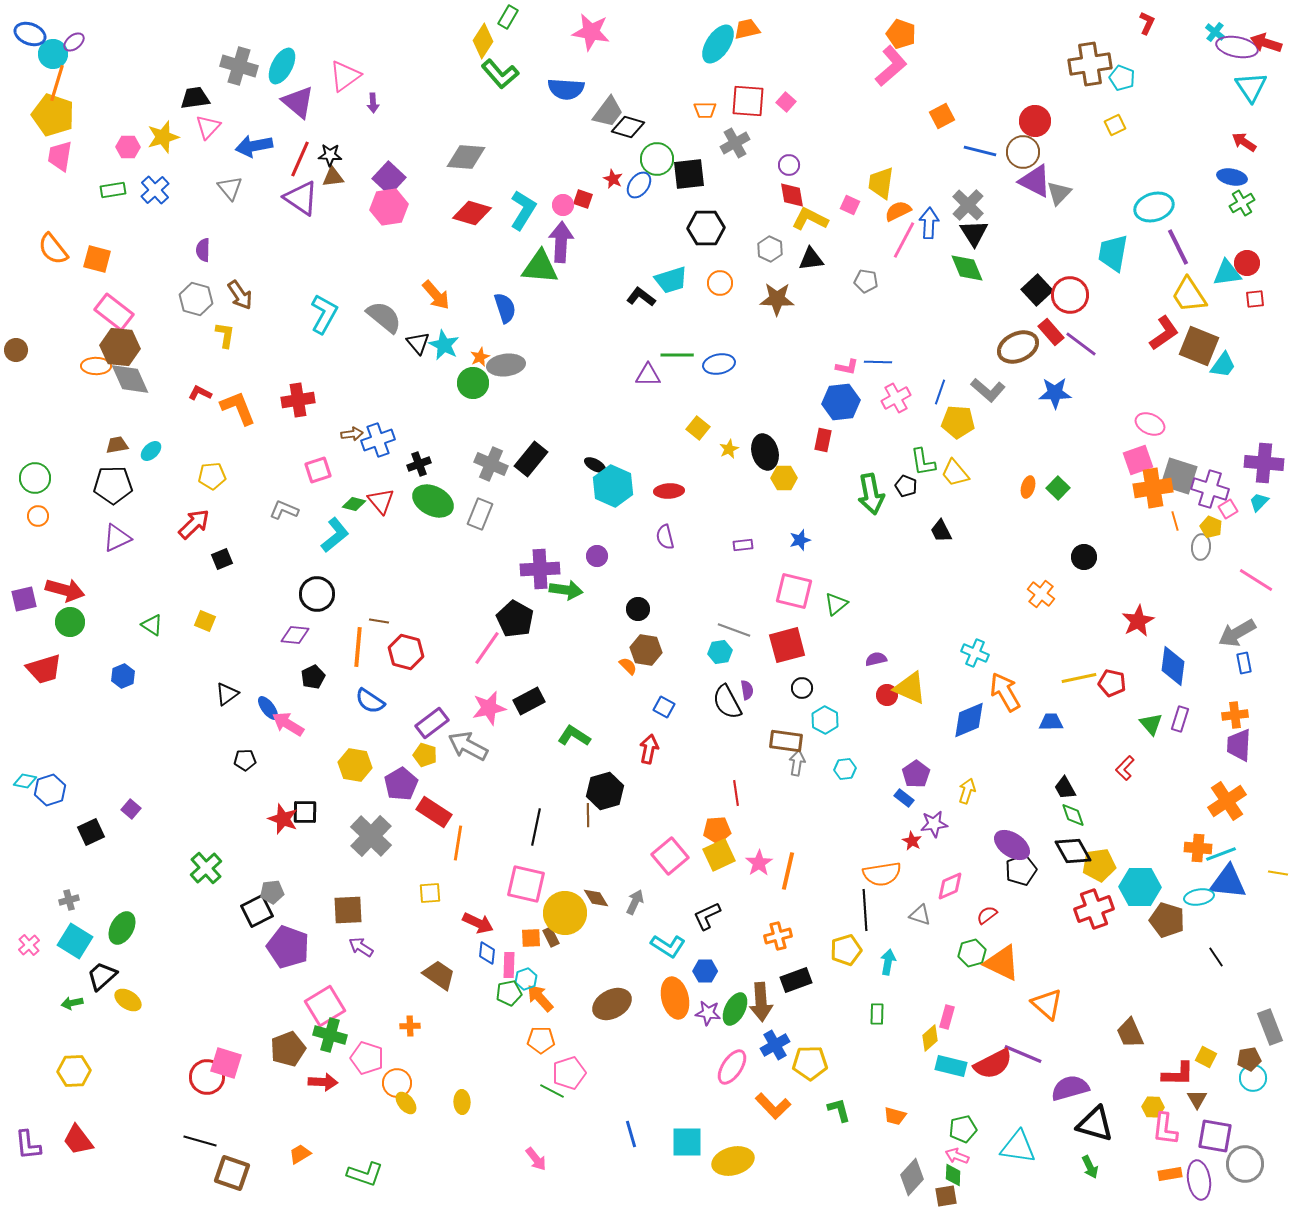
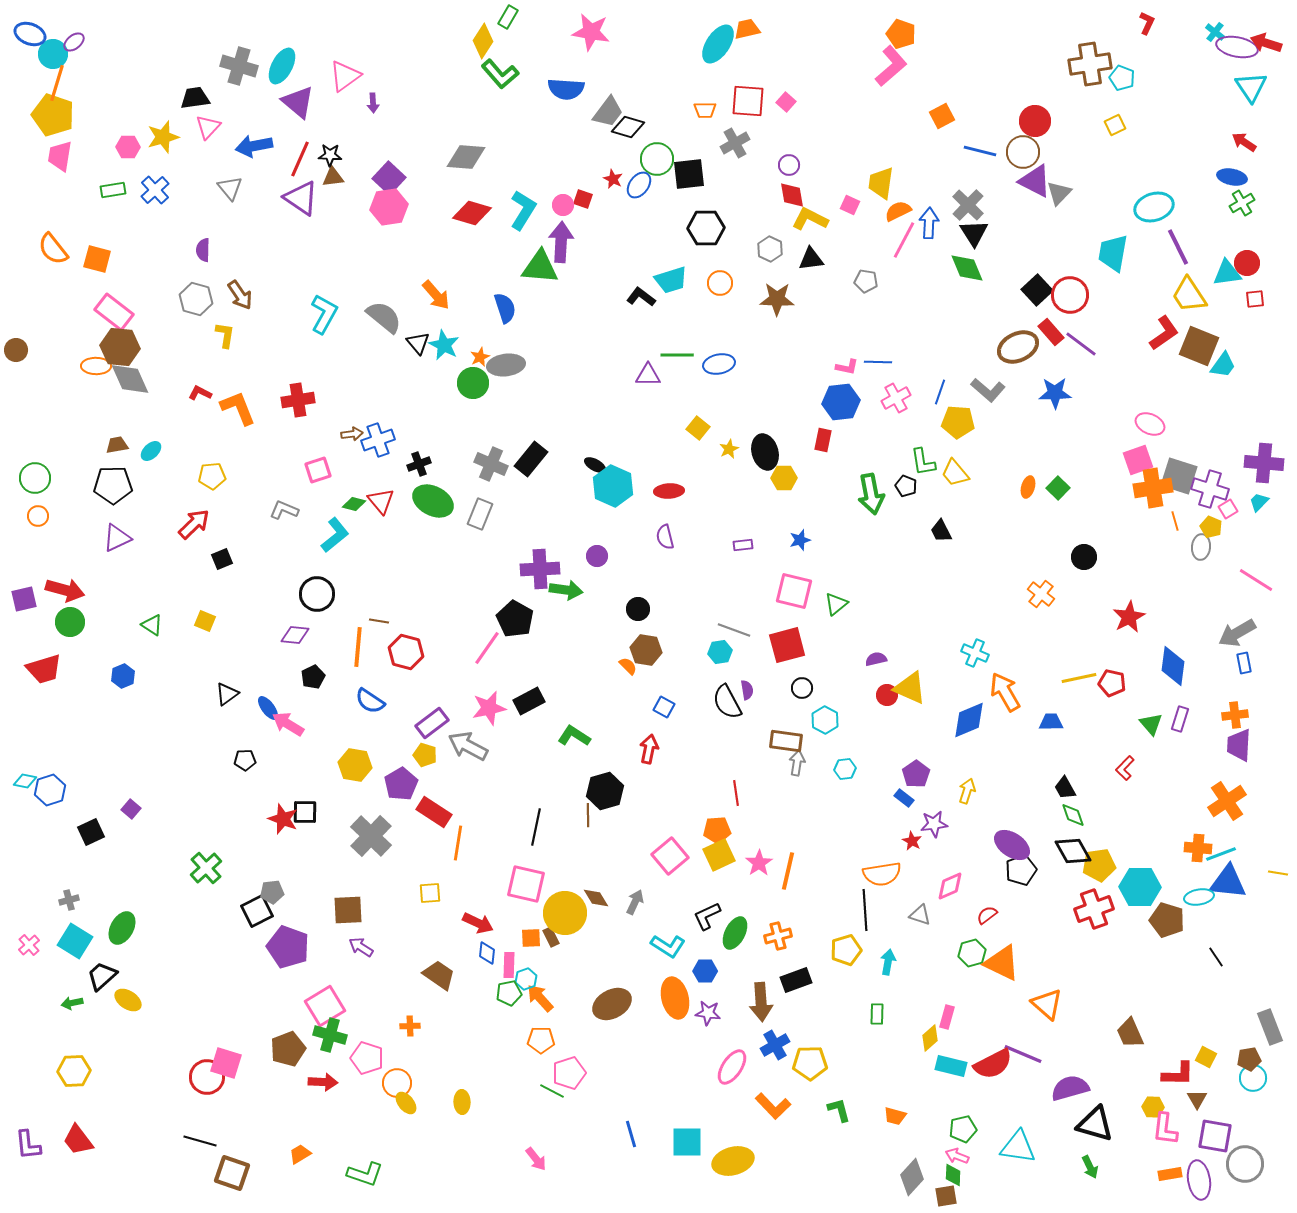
red star at (1138, 621): moved 9 px left, 4 px up
green ellipse at (735, 1009): moved 76 px up
